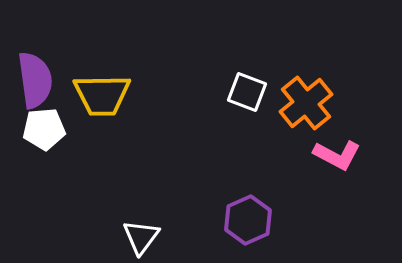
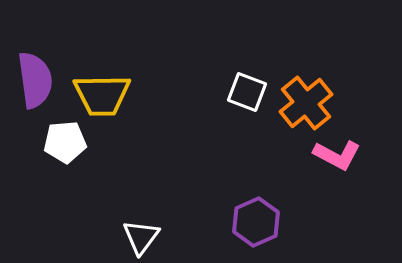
white pentagon: moved 21 px right, 13 px down
purple hexagon: moved 8 px right, 2 px down
